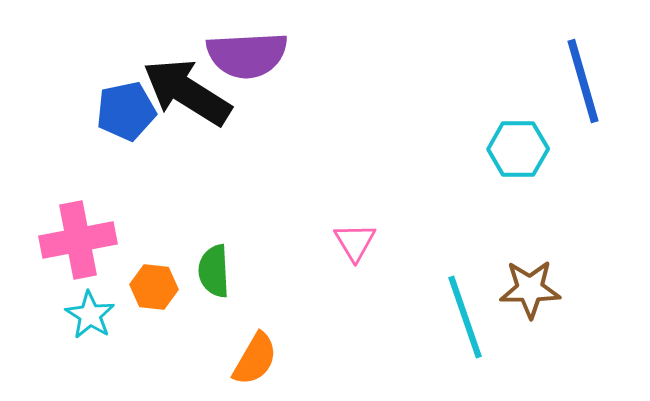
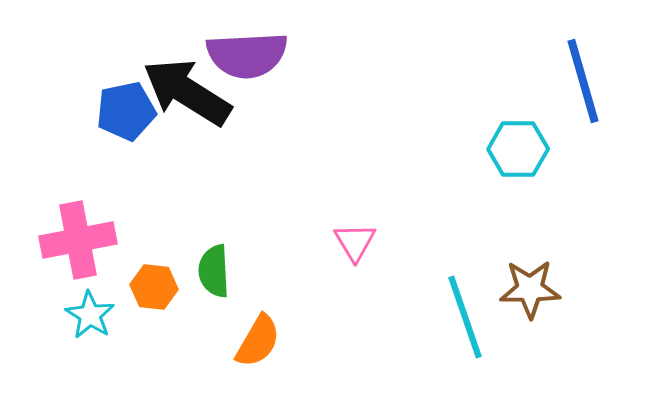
orange semicircle: moved 3 px right, 18 px up
